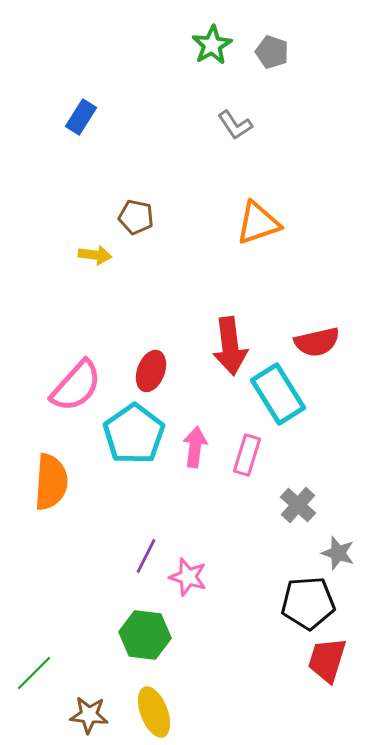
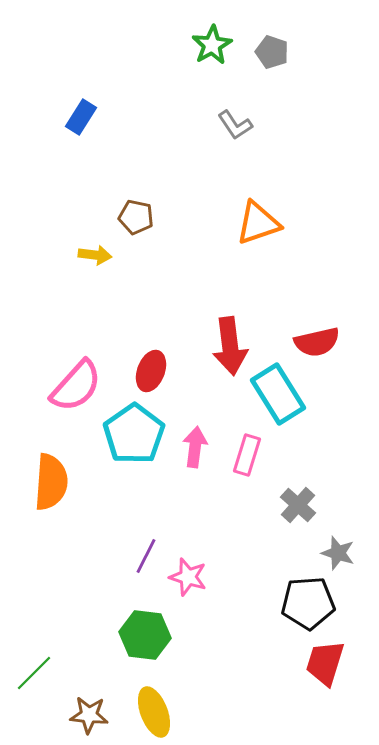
red trapezoid: moved 2 px left, 3 px down
